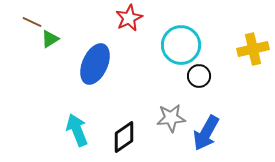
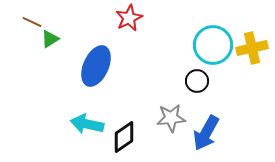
cyan circle: moved 32 px right
yellow cross: moved 1 px left, 1 px up
blue ellipse: moved 1 px right, 2 px down
black circle: moved 2 px left, 5 px down
cyan arrow: moved 10 px right, 6 px up; rotated 56 degrees counterclockwise
